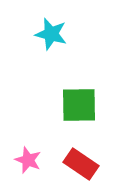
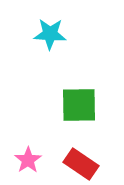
cyan star: moved 1 px left; rotated 12 degrees counterclockwise
pink star: rotated 16 degrees clockwise
